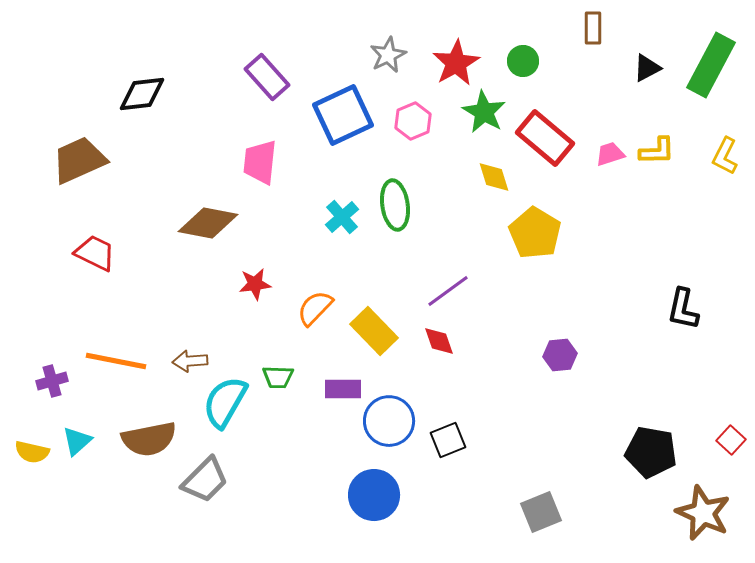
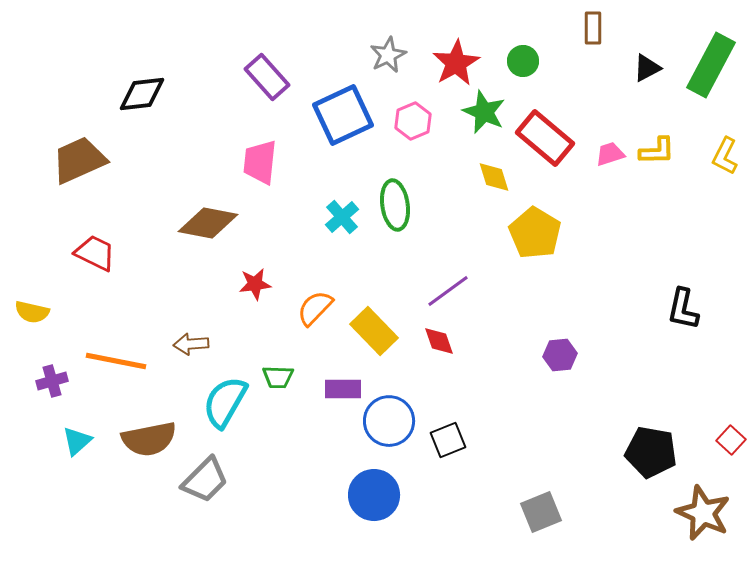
green star at (484, 112): rotated 6 degrees counterclockwise
brown arrow at (190, 361): moved 1 px right, 17 px up
yellow semicircle at (32, 452): moved 140 px up
